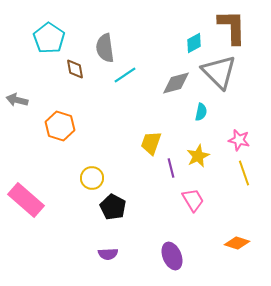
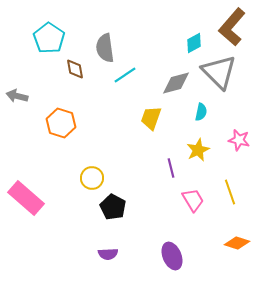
brown L-shape: rotated 138 degrees counterclockwise
gray arrow: moved 4 px up
orange hexagon: moved 1 px right, 3 px up
yellow trapezoid: moved 25 px up
yellow star: moved 6 px up
yellow line: moved 14 px left, 19 px down
pink rectangle: moved 2 px up
